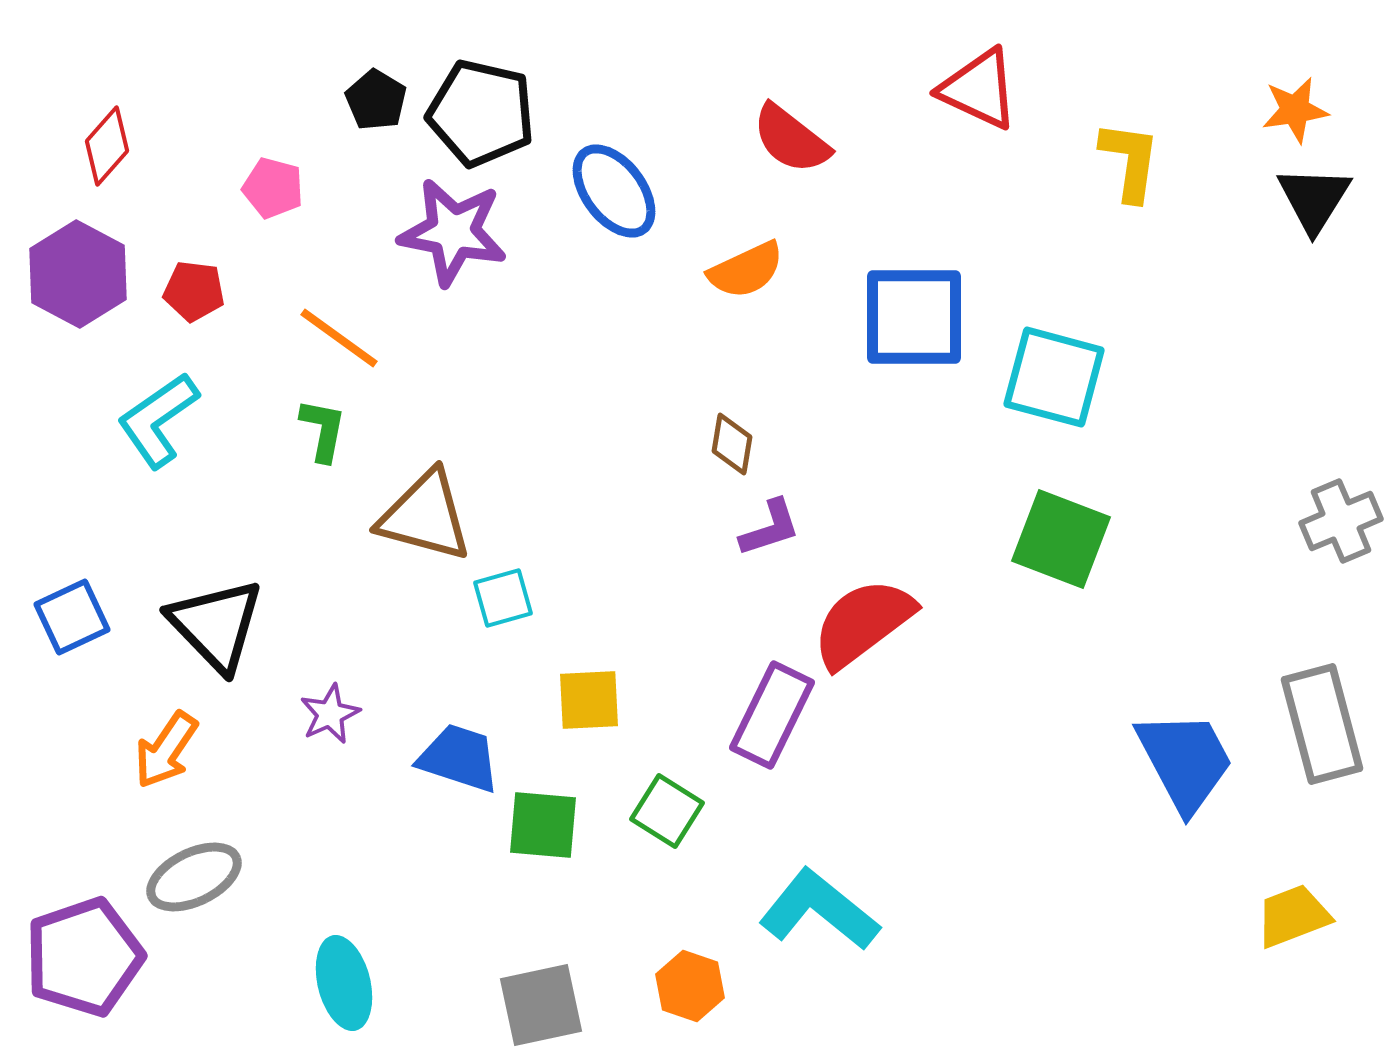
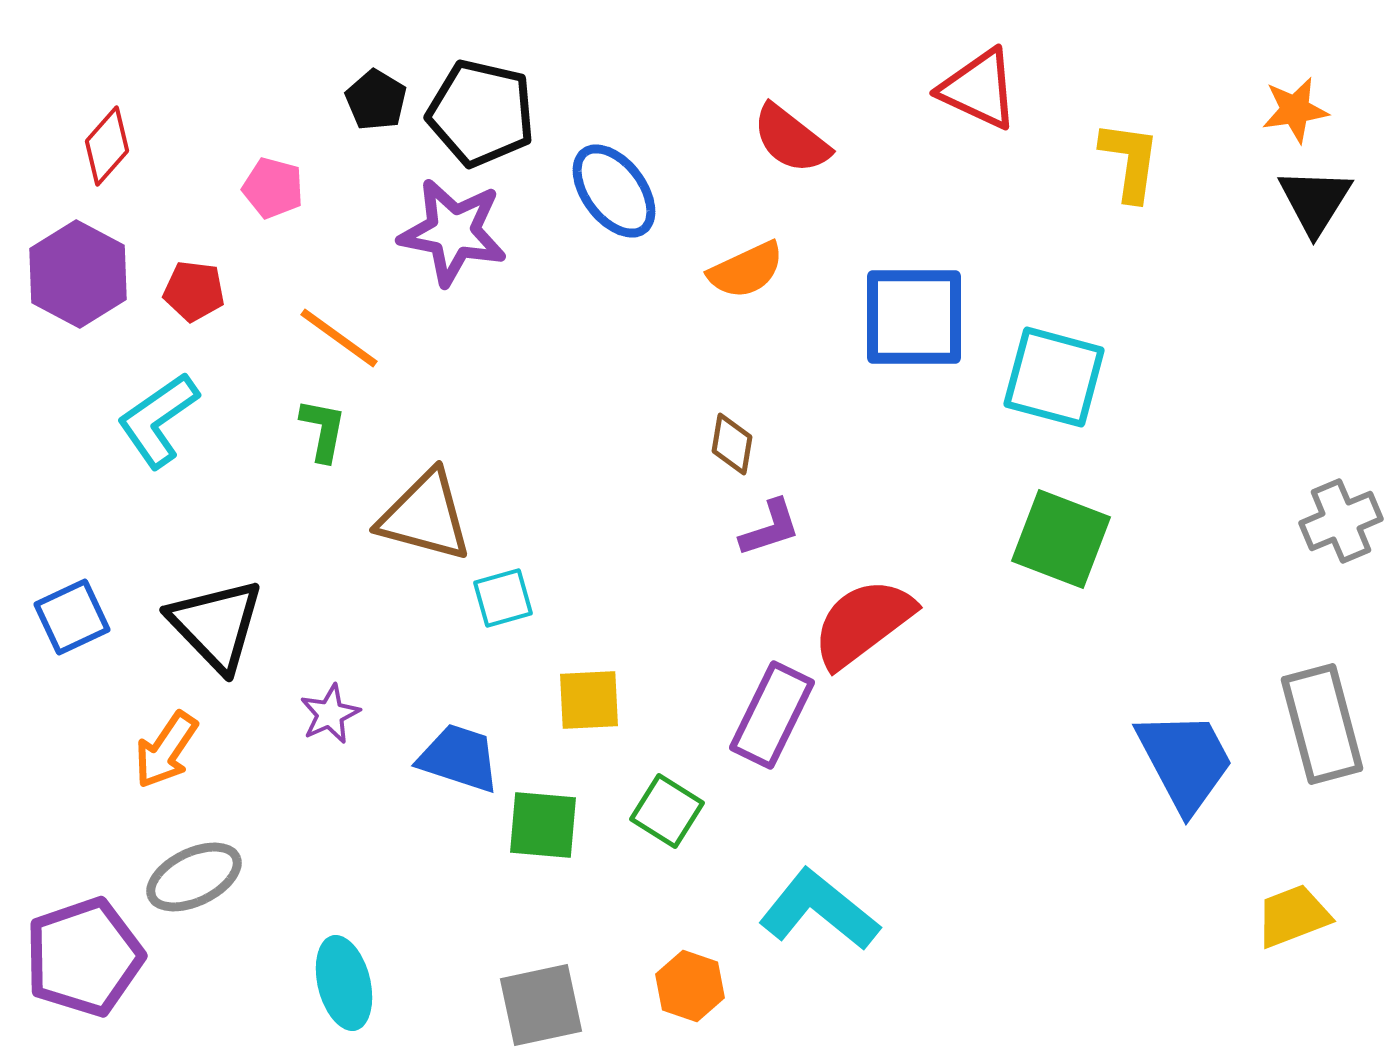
black triangle at (1314, 199): moved 1 px right, 2 px down
